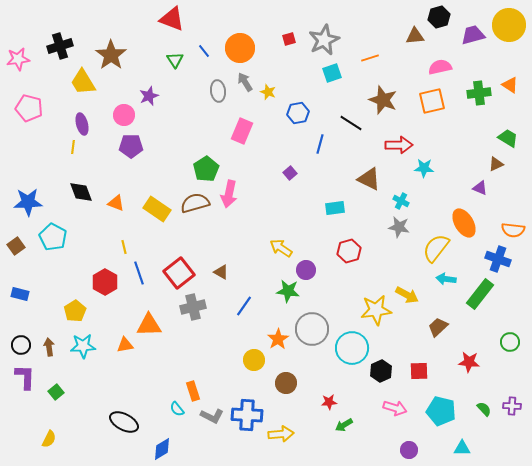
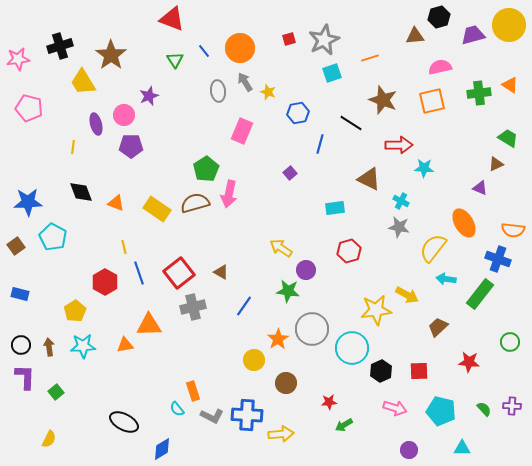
purple ellipse at (82, 124): moved 14 px right
yellow semicircle at (436, 248): moved 3 px left
